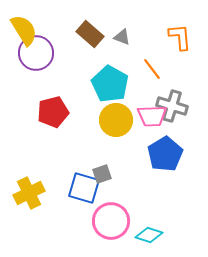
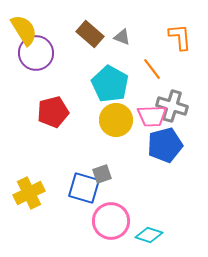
blue pentagon: moved 9 px up; rotated 16 degrees clockwise
